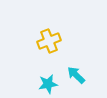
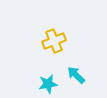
yellow cross: moved 5 px right
